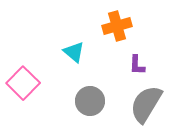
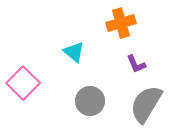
orange cross: moved 4 px right, 3 px up
purple L-shape: moved 1 px left, 1 px up; rotated 25 degrees counterclockwise
